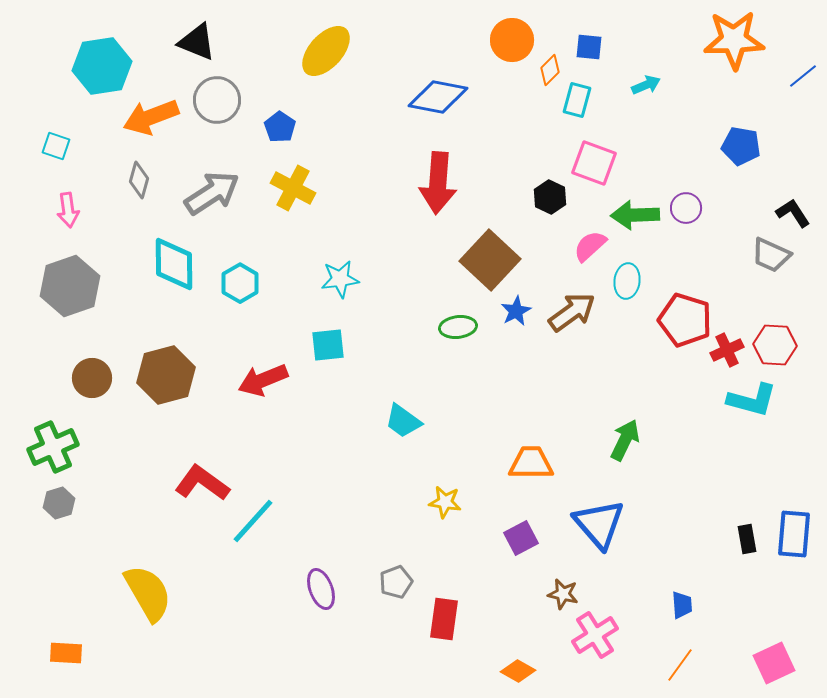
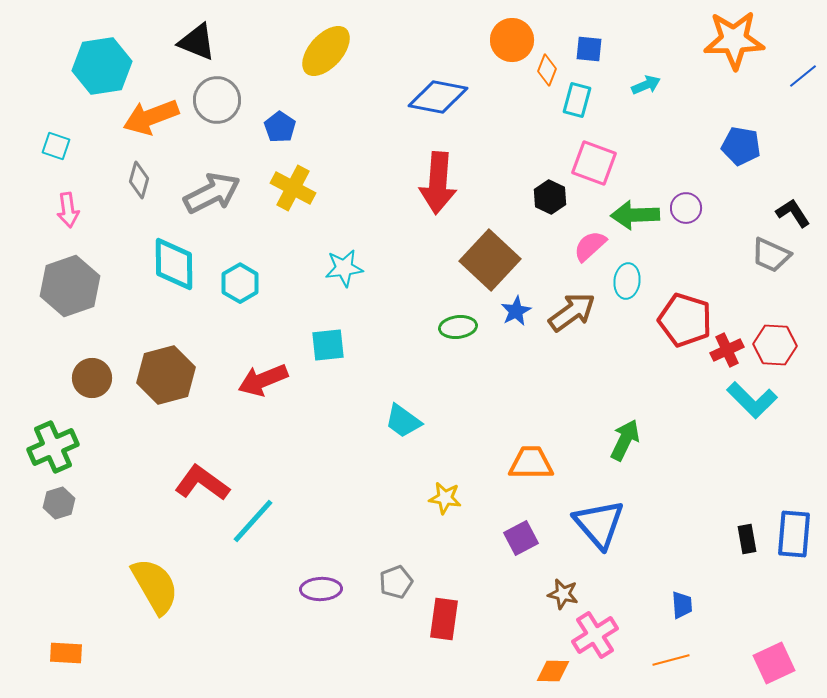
blue square at (589, 47): moved 2 px down
orange diamond at (550, 70): moved 3 px left; rotated 24 degrees counterclockwise
gray arrow at (212, 193): rotated 6 degrees clockwise
cyan star at (340, 279): moved 4 px right, 11 px up
cyan L-shape at (752, 400): rotated 30 degrees clockwise
yellow star at (445, 502): moved 4 px up
purple ellipse at (321, 589): rotated 72 degrees counterclockwise
yellow semicircle at (148, 593): moved 7 px right, 7 px up
orange line at (680, 665): moved 9 px left, 5 px up; rotated 39 degrees clockwise
orange diamond at (518, 671): moved 35 px right; rotated 28 degrees counterclockwise
